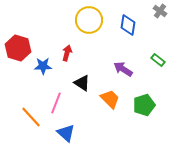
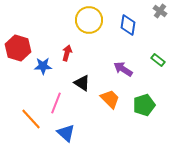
orange line: moved 2 px down
